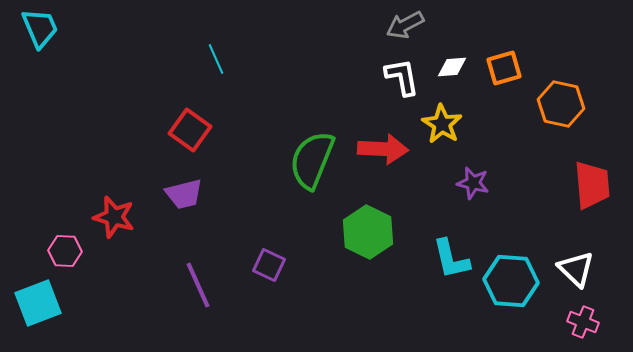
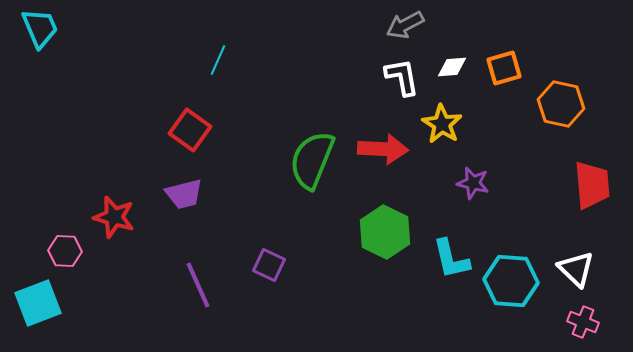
cyan line: moved 2 px right, 1 px down; rotated 48 degrees clockwise
green hexagon: moved 17 px right
